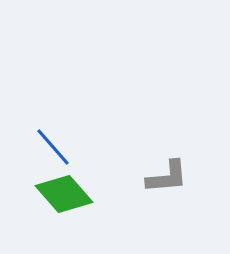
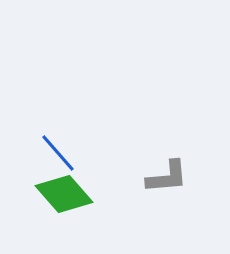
blue line: moved 5 px right, 6 px down
